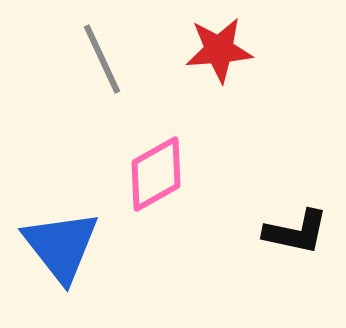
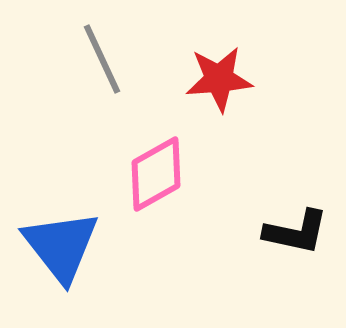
red star: moved 29 px down
